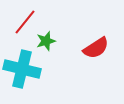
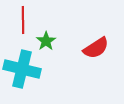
red line: moved 2 px left, 2 px up; rotated 40 degrees counterclockwise
green star: rotated 18 degrees counterclockwise
